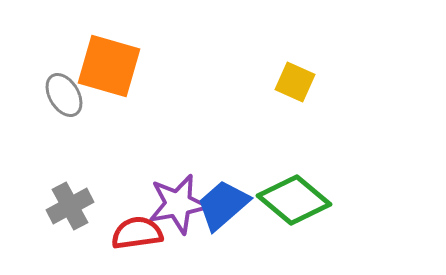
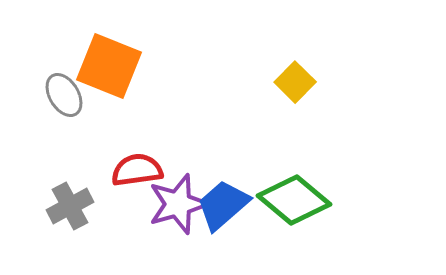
orange square: rotated 6 degrees clockwise
yellow square: rotated 21 degrees clockwise
purple star: rotated 6 degrees counterclockwise
red semicircle: moved 63 px up
